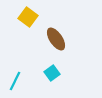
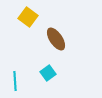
cyan square: moved 4 px left
cyan line: rotated 30 degrees counterclockwise
